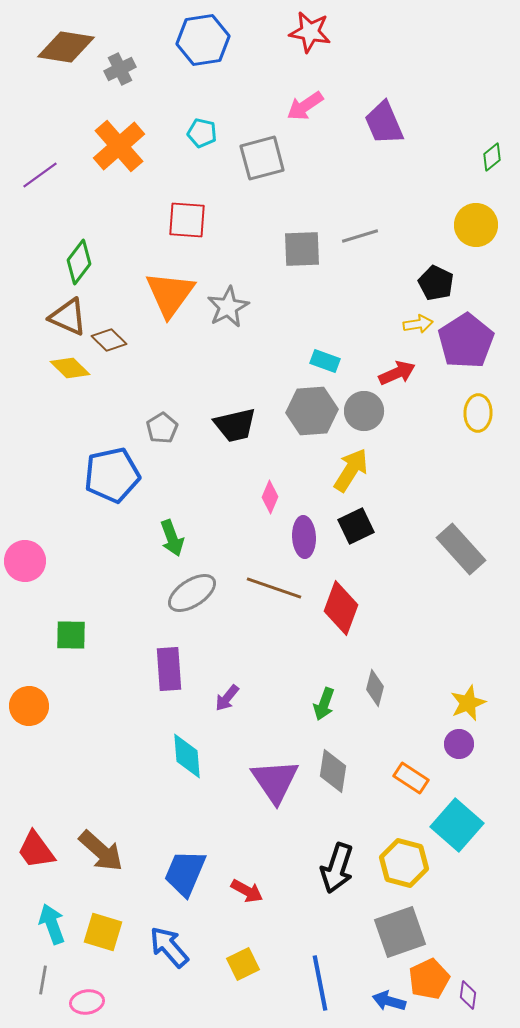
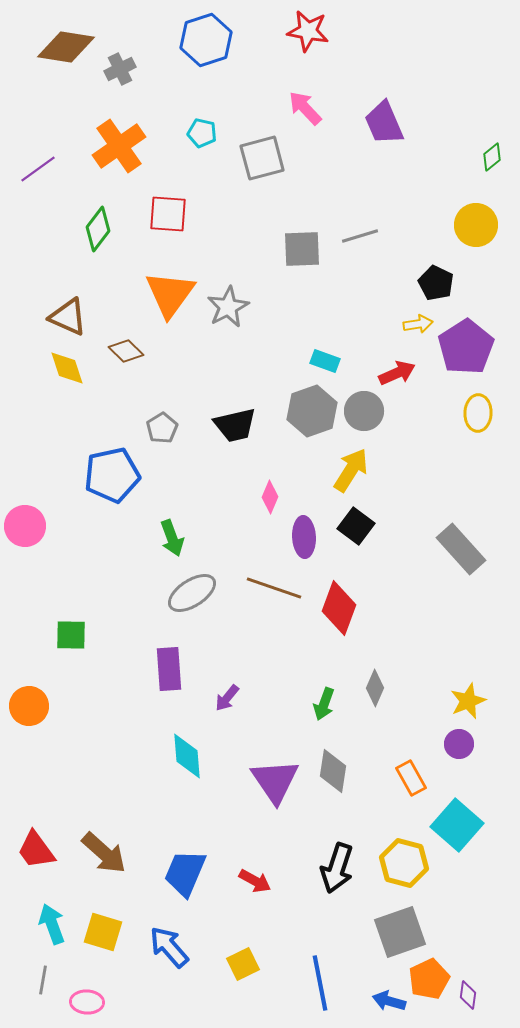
red star at (310, 32): moved 2 px left, 1 px up
blue hexagon at (203, 40): moved 3 px right; rotated 9 degrees counterclockwise
pink arrow at (305, 106): moved 2 px down; rotated 81 degrees clockwise
orange cross at (119, 146): rotated 6 degrees clockwise
purple line at (40, 175): moved 2 px left, 6 px up
red square at (187, 220): moved 19 px left, 6 px up
green diamond at (79, 262): moved 19 px right, 33 px up
brown diamond at (109, 340): moved 17 px right, 11 px down
purple pentagon at (466, 341): moved 6 px down
yellow diamond at (70, 368): moved 3 px left; rotated 27 degrees clockwise
gray hexagon at (312, 411): rotated 15 degrees counterclockwise
black square at (356, 526): rotated 27 degrees counterclockwise
pink circle at (25, 561): moved 35 px up
red diamond at (341, 608): moved 2 px left
gray diamond at (375, 688): rotated 9 degrees clockwise
yellow star at (468, 703): moved 2 px up
orange rectangle at (411, 778): rotated 28 degrees clockwise
brown arrow at (101, 851): moved 3 px right, 2 px down
red arrow at (247, 891): moved 8 px right, 10 px up
pink ellipse at (87, 1002): rotated 12 degrees clockwise
